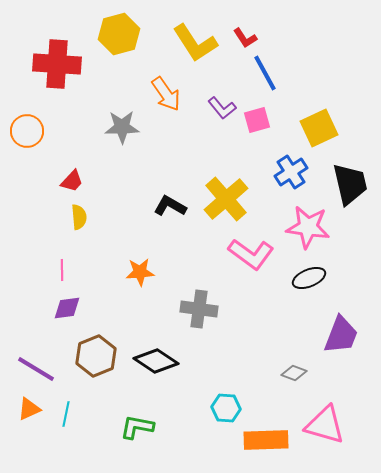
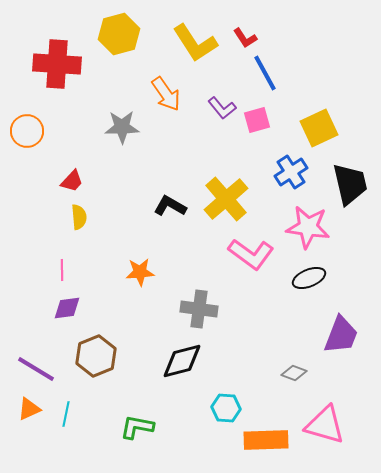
black diamond: moved 26 px right; rotated 48 degrees counterclockwise
